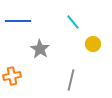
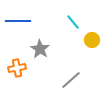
yellow circle: moved 1 px left, 4 px up
orange cross: moved 5 px right, 8 px up
gray line: rotated 35 degrees clockwise
